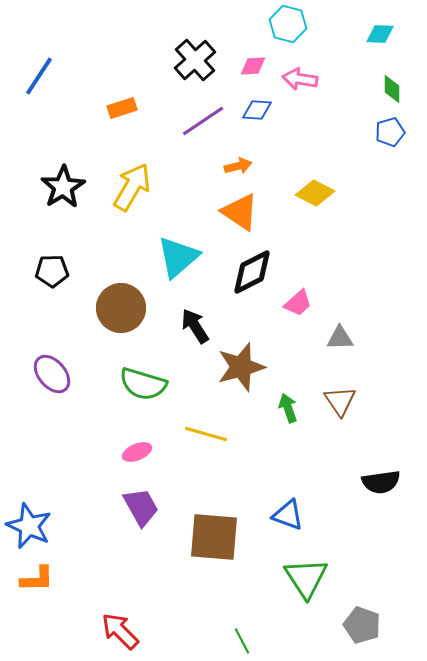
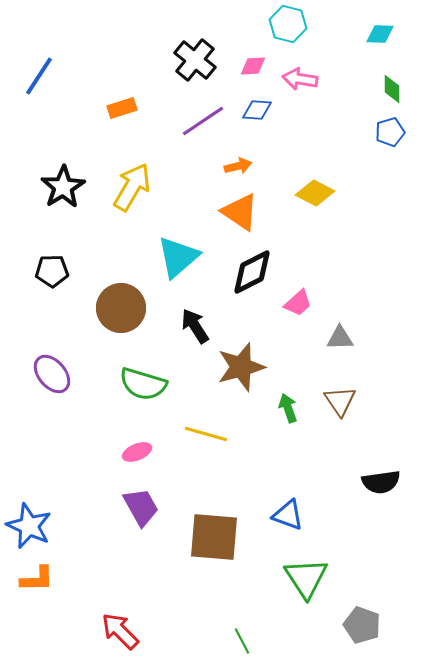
black cross: rotated 9 degrees counterclockwise
